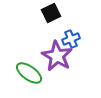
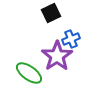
purple star: rotated 8 degrees clockwise
